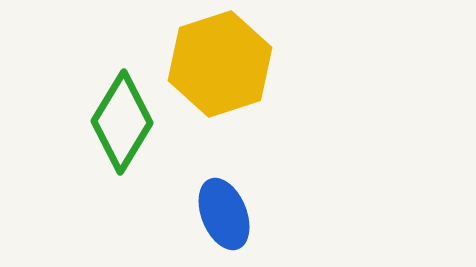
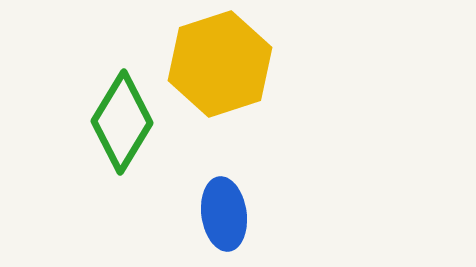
blue ellipse: rotated 14 degrees clockwise
